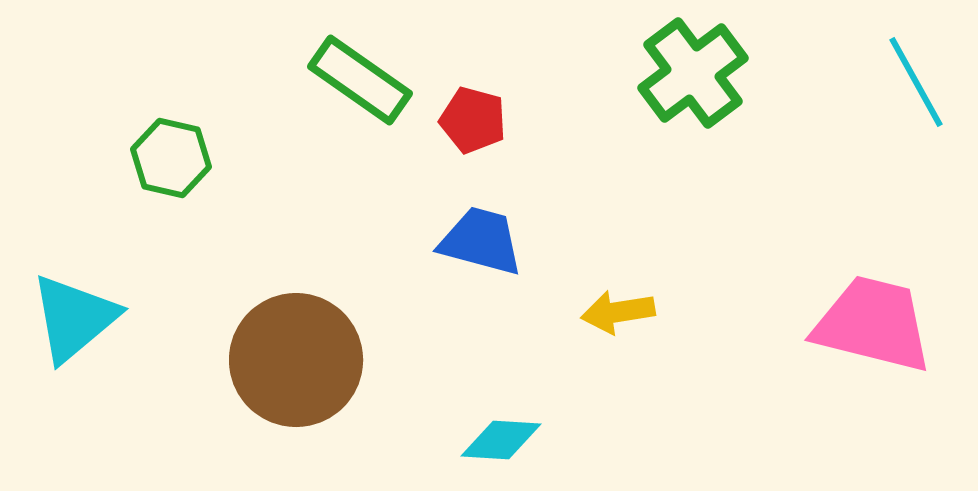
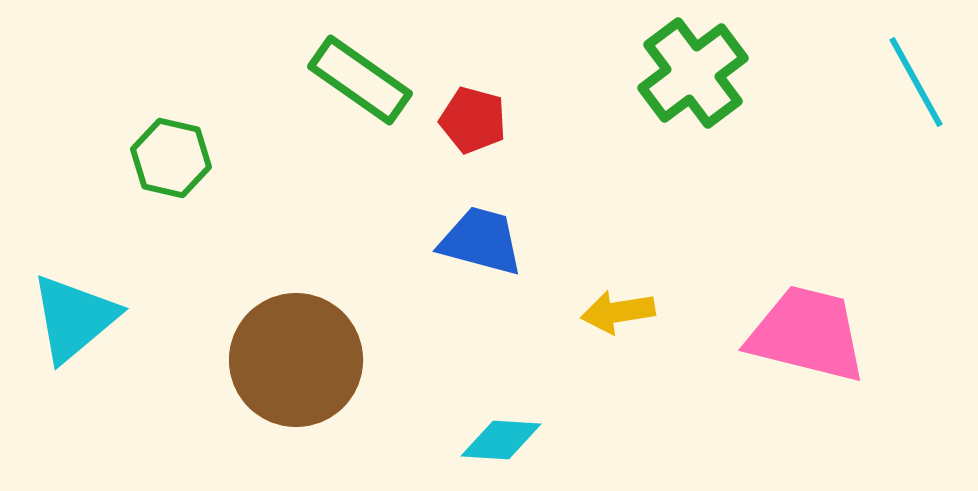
pink trapezoid: moved 66 px left, 10 px down
